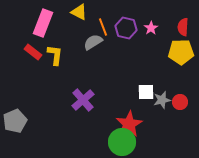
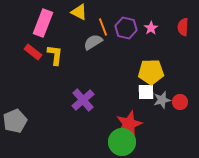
yellow pentagon: moved 30 px left, 20 px down
red star: rotated 8 degrees clockwise
